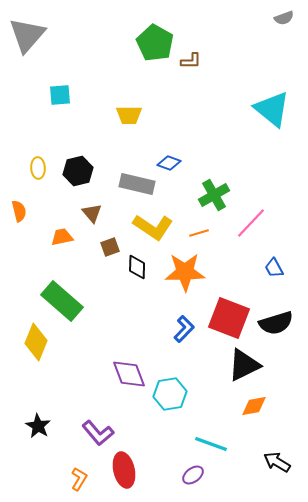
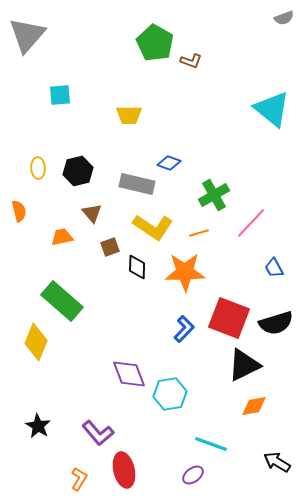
brown L-shape: rotated 20 degrees clockwise
